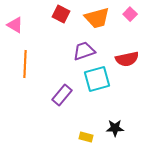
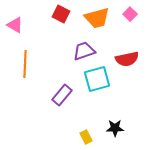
yellow rectangle: rotated 48 degrees clockwise
